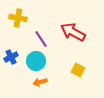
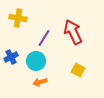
red arrow: rotated 35 degrees clockwise
purple line: moved 3 px right, 1 px up; rotated 66 degrees clockwise
